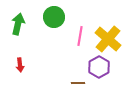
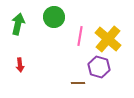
purple hexagon: rotated 15 degrees counterclockwise
